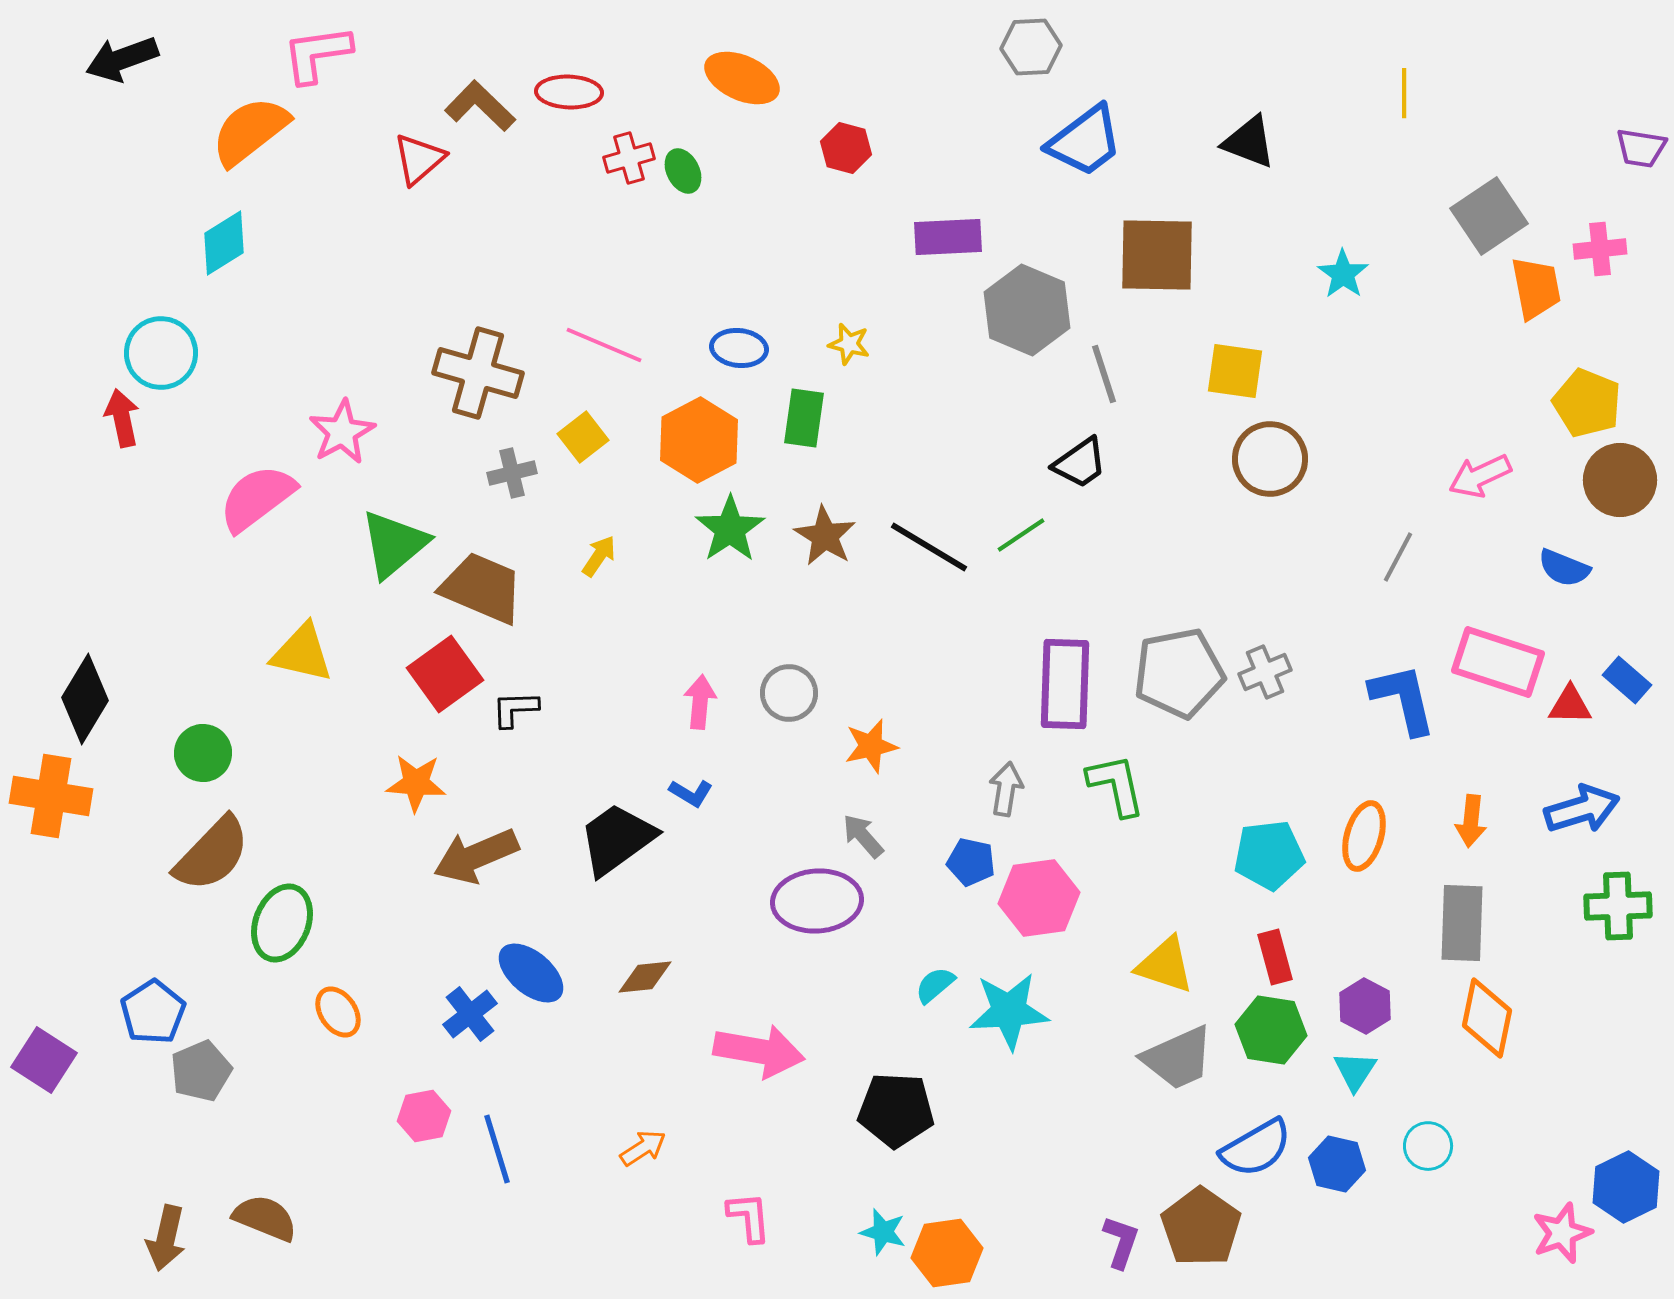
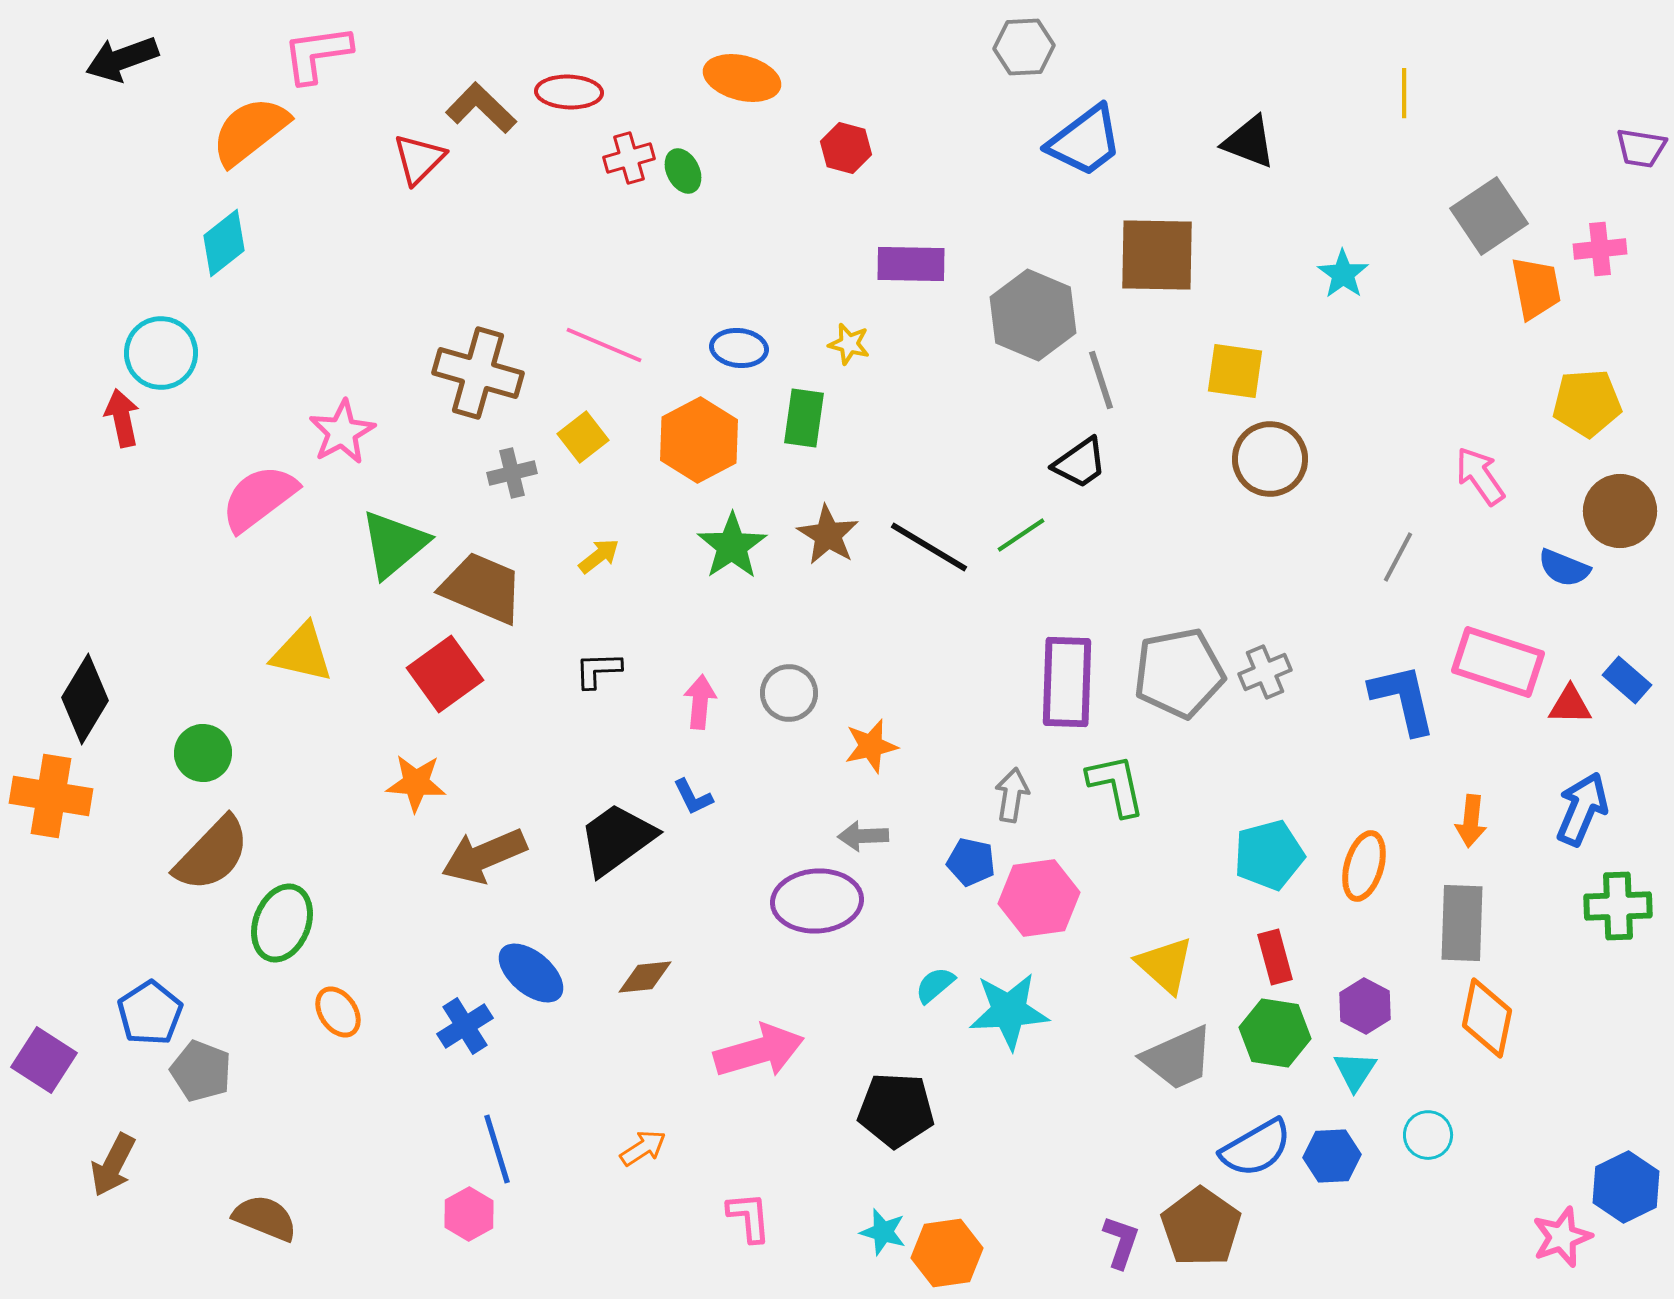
gray hexagon at (1031, 47): moved 7 px left
orange ellipse at (742, 78): rotated 10 degrees counterclockwise
brown L-shape at (480, 106): moved 1 px right, 2 px down
red triangle at (419, 159): rotated 4 degrees counterclockwise
purple rectangle at (948, 237): moved 37 px left, 27 px down; rotated 4 degrees clockwise
cyan diamond at (224, 243): rotated 6 degrees counterclockwise
gray hexagon at (1027, 310): moved 6 px right, 5 px down
gray line at (1104, 374): moved 3 px left, 6 px down
yellow pentagon at (1587, 403): rotated 26 degrees counterclockwise
pink arrow at (1480, 476): rotated 80 degrees clockwise
brown circle at (1620, 480): moved 31 px down
pink semicircle at (257, 498): moved 2 px right
green star at (730, 529): moved 2 px right, 17 px down
brown star at (825, 536): moved 3 px right, 1 px up
yellow arrow at (599, 556): rotated 18 degrees clockwise
purple rectangle at (1065, 684): moved 2 px right, 2 px up
black L-shape at (515, 709): moved 83 px right, 39 px up
gray arrow at (1006, 789): moved 6 px right, 6 px down
blue L-shape at (691, 793): moved 2 px right, 4 px down; rotated 33 degrees clockwise
blue arrow at (1582, 809): rotated 50 degrees counterclockwise
gray arrow at (863, 836): rotated 51 degrees counterclockwise
orange ellipse at (1364, 836): moved 30 px down
cyan pentagon at (1269, 855): rotated 8 degrees counterclockwise
brown arrow at (476, 856): moved 8 px right
yellow triangle at (1165, 965): rotated 24 degrees clockwise
blue pentagon at (153, 1012): moved 3 px left, 1 px down
blue cross at (470, 1014): moved 5 px left, 12 px down; rotated 6 degrees clockwise
green hexagon at (1271, 1030): moved 4 px right, 3 px down
pink arrow at (759, 1051): rotated 26 degrees counterclockwise
gray pentagon at (201, 1071): rotated 28 degrees counterclockwise
pink hexagon at (424, 1116): moved 45 px right, 98 px down; rotated 18 degrees counterclockwise
cyan circle at (1428, 1146): moved 11 px up
blue hexagon at (1337, 1164): moved 5 px left, 8 px up; rotated 16 degrees counterclockwise
pink star at (1562, 1233): moved 4 px down
brown arrow at (166, 1238): moved 53 px left, 73 px up; rotated 14 degrees clockwise
